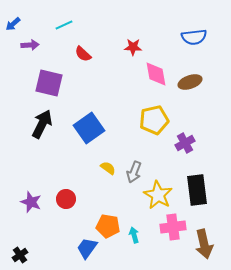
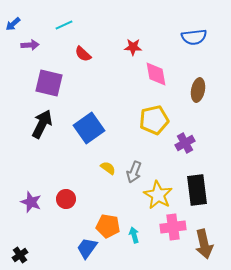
brown ellipse: moved 8 px right, 8 px down; rotated 60 degrees counterclockwise
